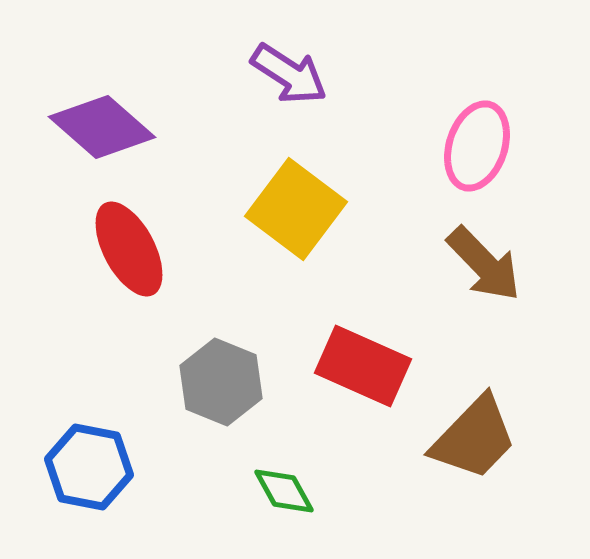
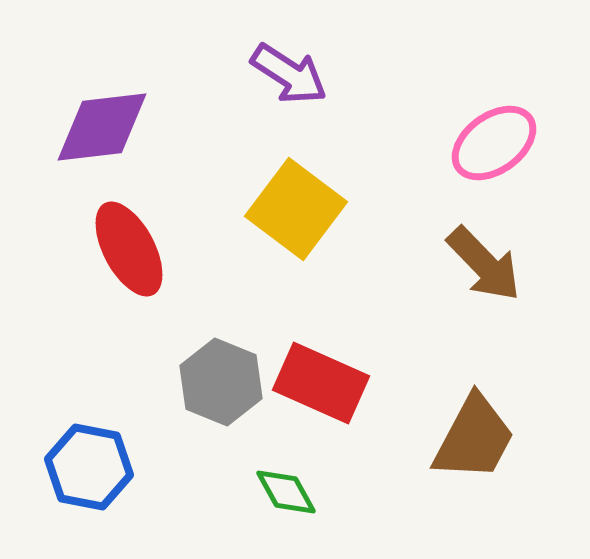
purple diamond: rotated 48 degrees counterclockwise
pink ellipse: moved 17 px right, 3 px up; rotated 36 degrees clockwise
red rectangle: moved 42 px left, 17 px down
brown trapezoid: rotated 16 degrees counterclockwise
green diamond: moved 2 px right, 1 px down
